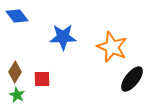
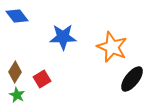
red square: rotated 30 degrees counterclockwise
